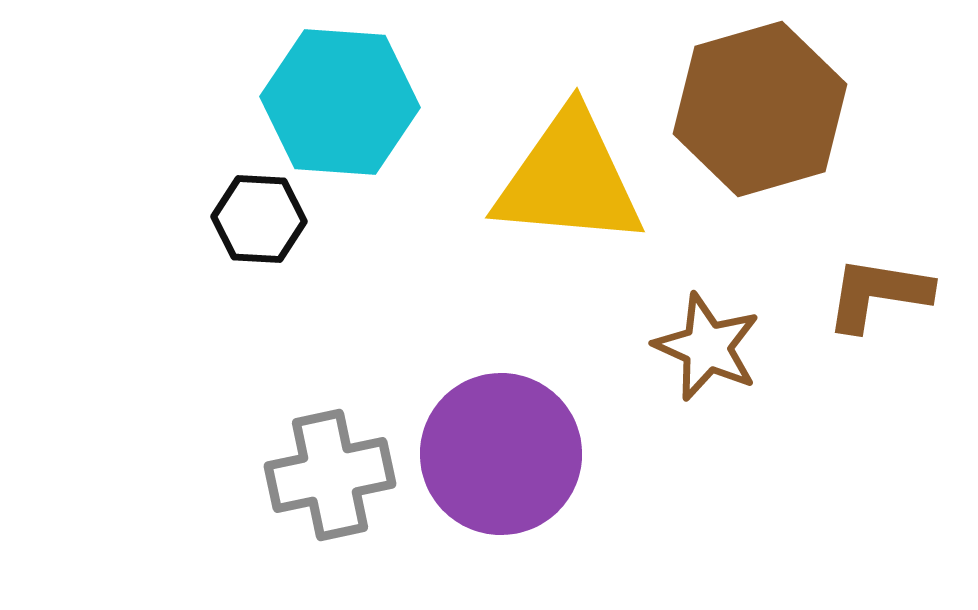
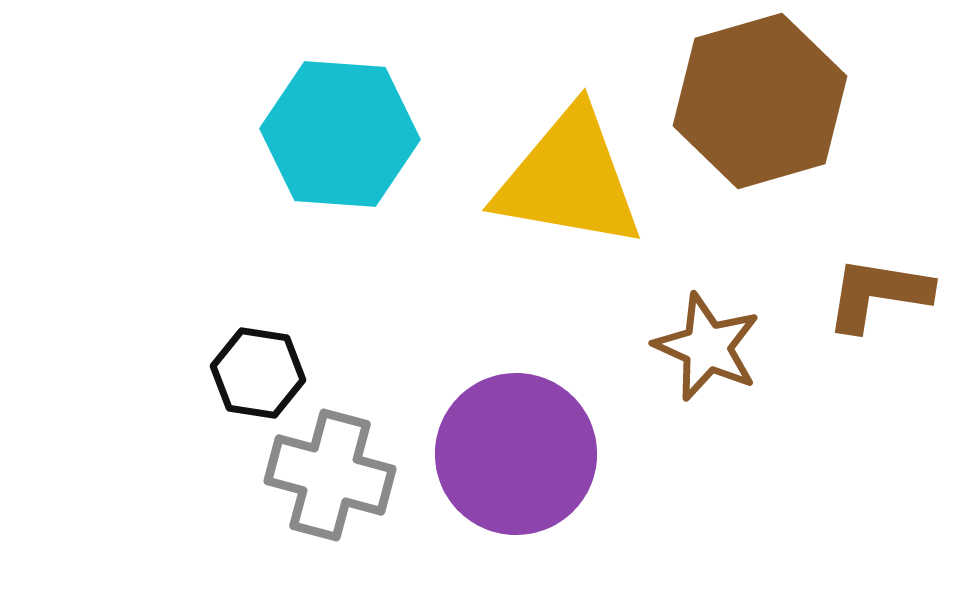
cyan hexagon: moved 32 px down
brown hexagon: moved 8 px up
yellow triangle: rotated 5 degrees clockwise
black hexagon: moved 1 px left, 154 px down; rotated 6 degrees clockwise
purple circle: moved 15 px right
gray cross: rotated 27 degrees clockwise
